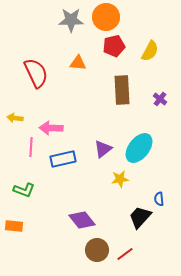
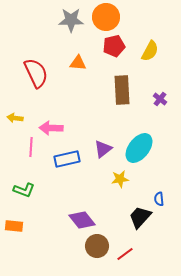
blue rectangle: moved 4 px right
brown circle: moved 4 px up
